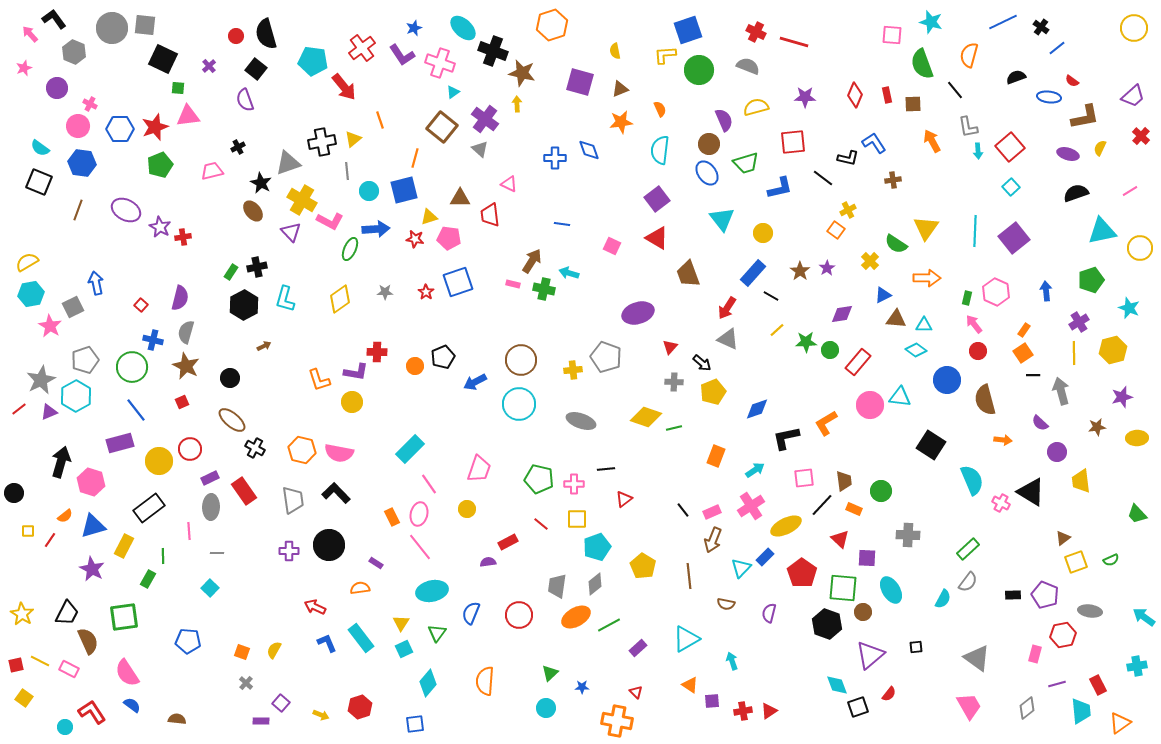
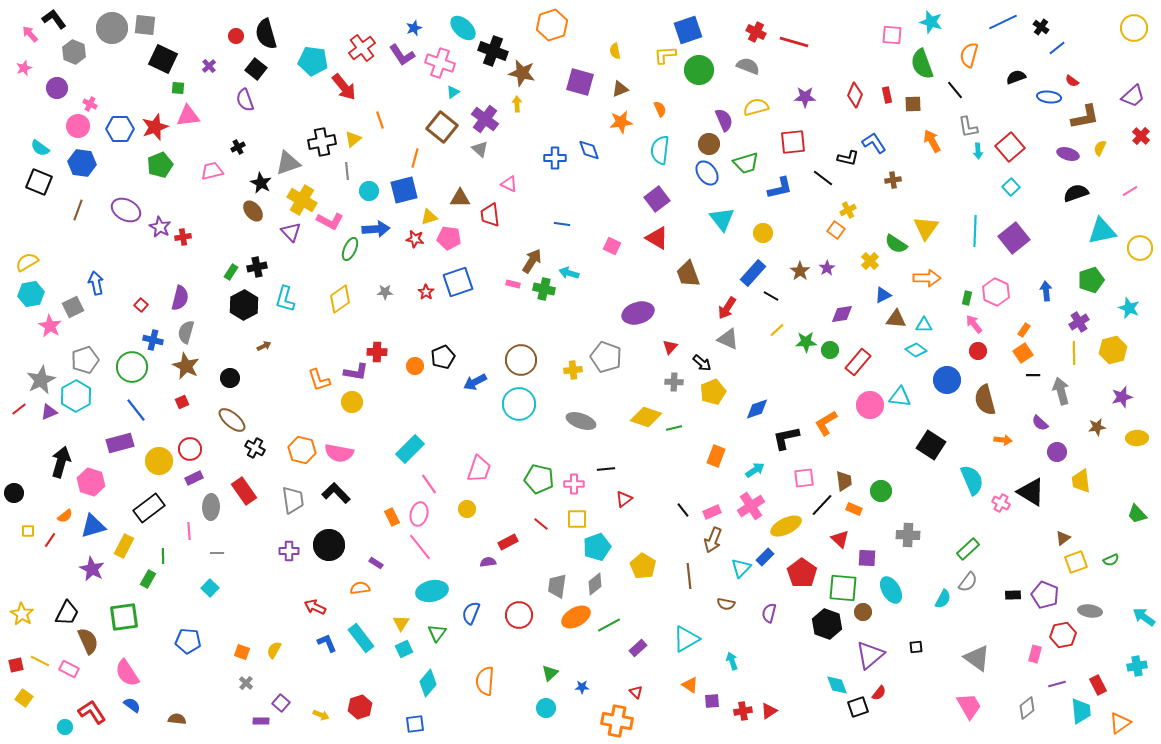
purple rectangle at (210, 478): moved 16 px left
red semicircle at (889, 694): moved 10 px left, 1 px up
